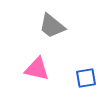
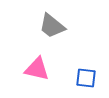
blue square: rotated 15 degrees clockwise
